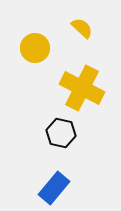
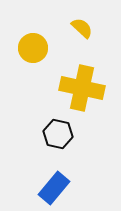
yellow circle: moved 2 px left
yellow cross: rotated 15 degrees counterclockwise
black hexagon: moved 3 px left, 1 px down
